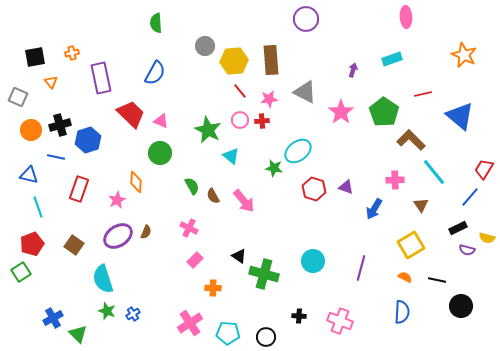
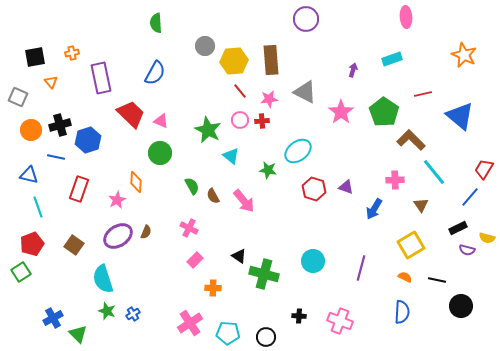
green star at (274, 168): moved 6 px left, 2 px down
